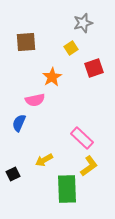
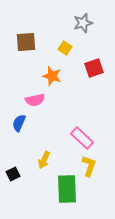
yellow square: moved 6 px left; rotated 24 degrees counterclockwise
orange star: moved 1 px up; rotated 24 degrees counterclockwise
yellow arrow: rotated 36 degrees counterclockwise
yellow L-shape: rotated 35 degrees counterclockwise
